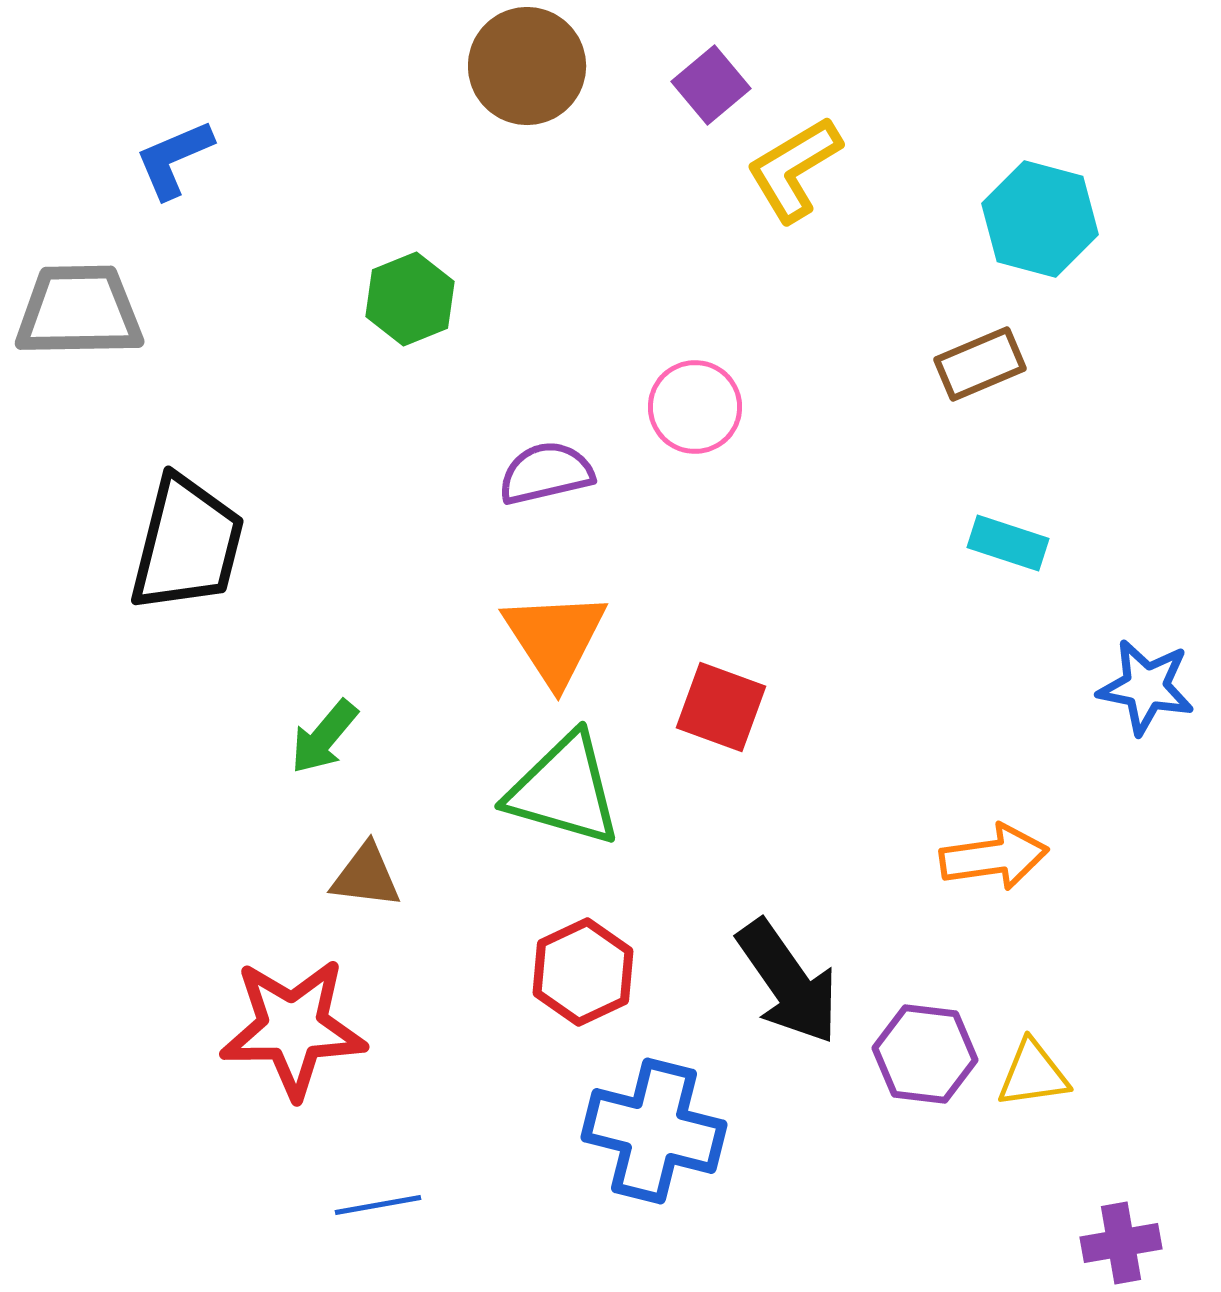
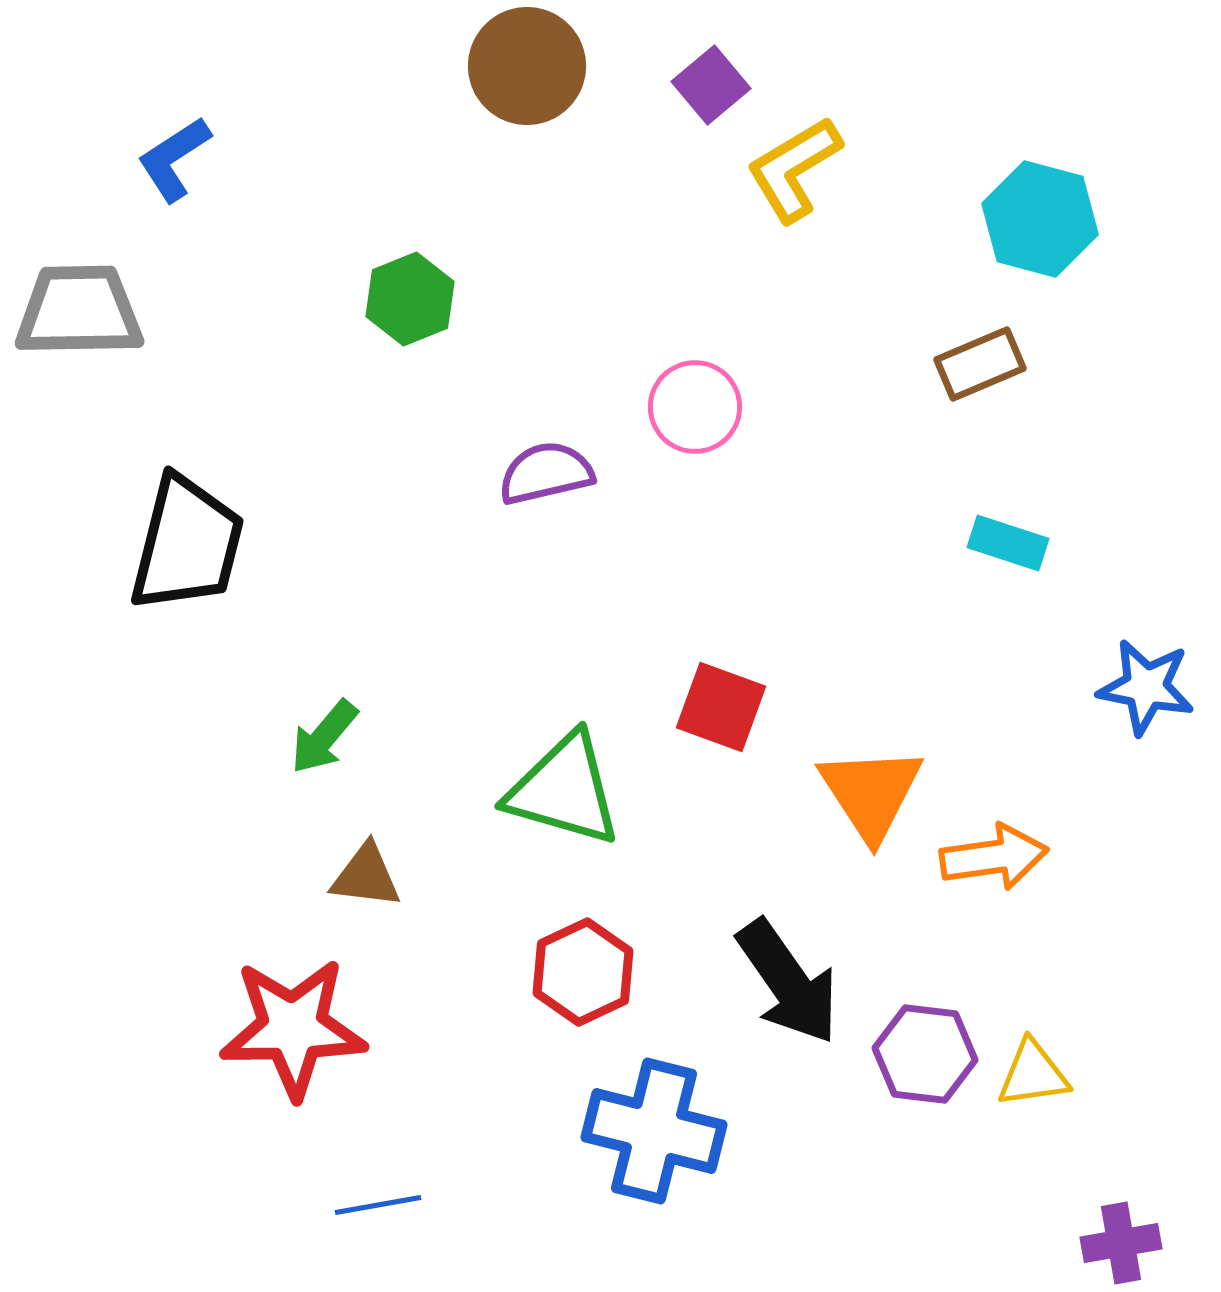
blue L-shape: rotated 10 degrees counterclockwise
orange triangle: moved 316 px right, 155 px down
